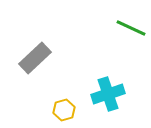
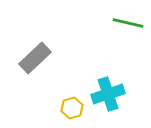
green line: moved 3 px left, 5 px up; rotated 12 degrees counterclockwise
yellow hexagon: moved 8 px right, 2 px up
